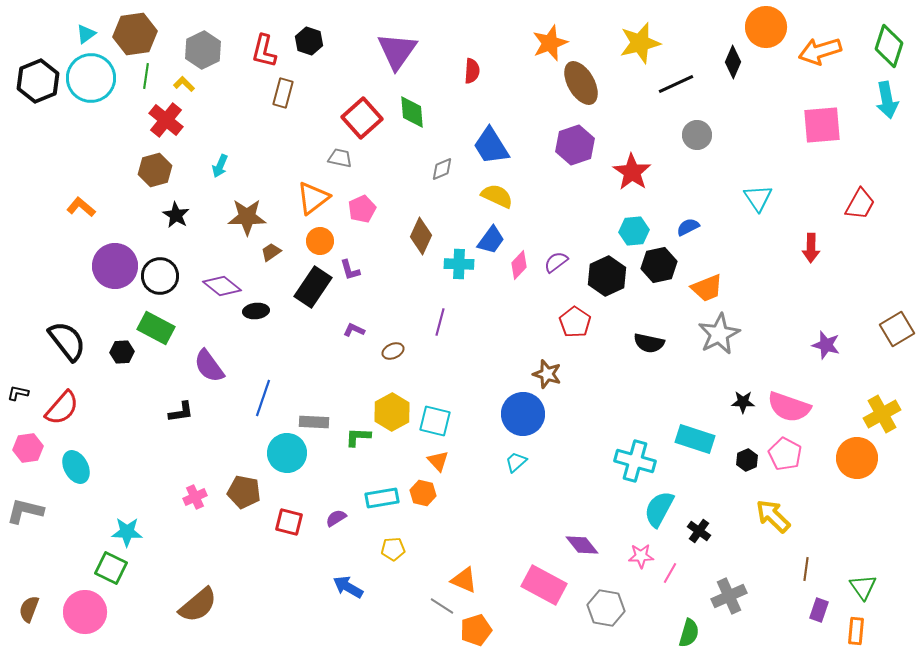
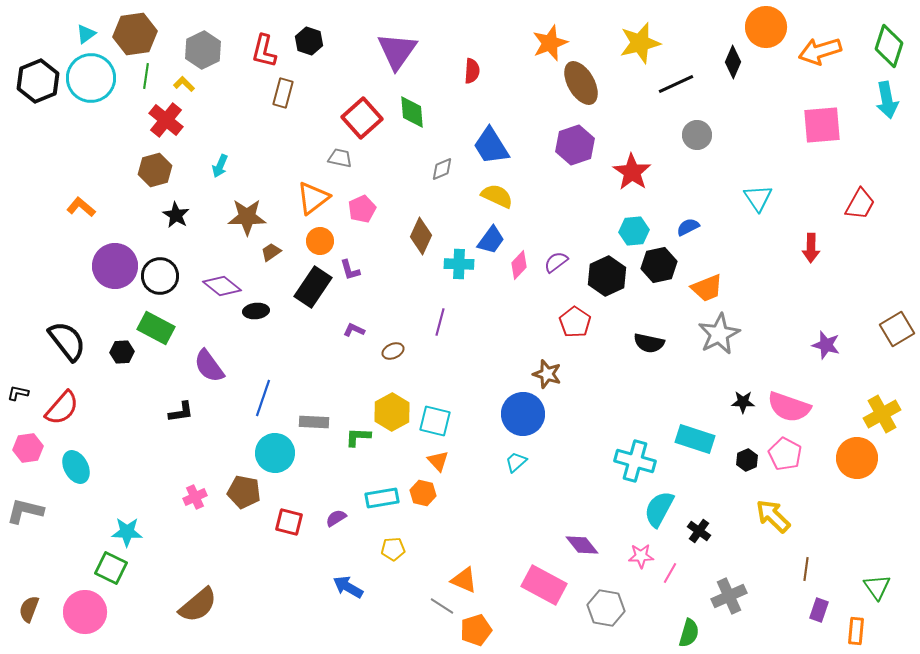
cyan circle at (287, 453): moved 12 px left
green triangle at (863, 587): moved 14 px right
